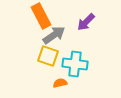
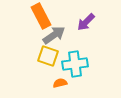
cyan cross: rotated 15 degrees counterclockwise
